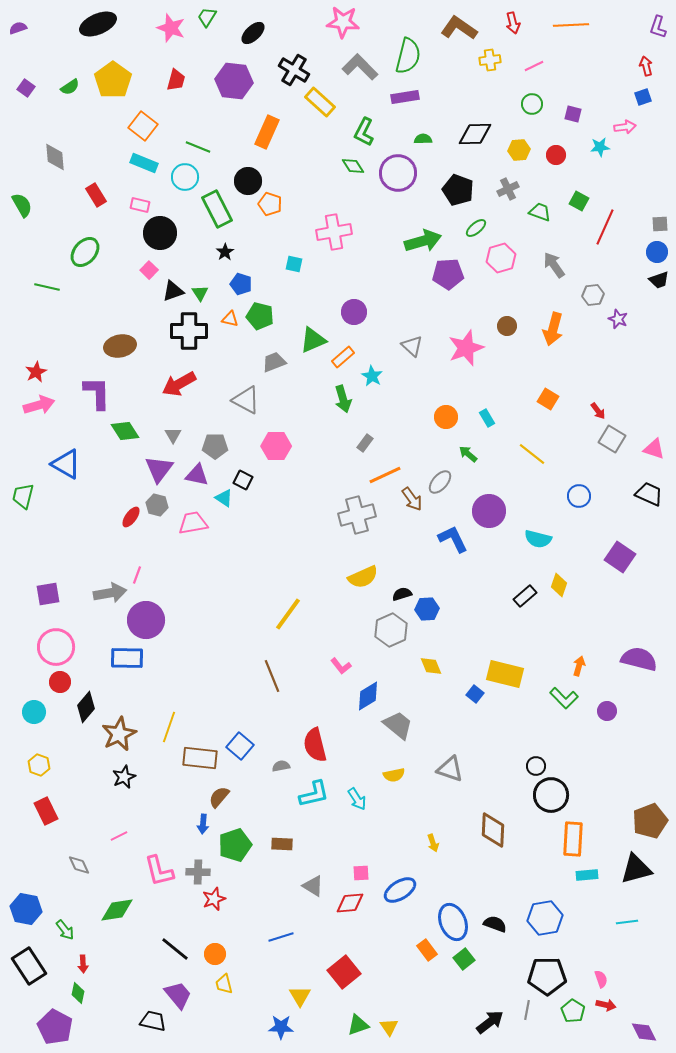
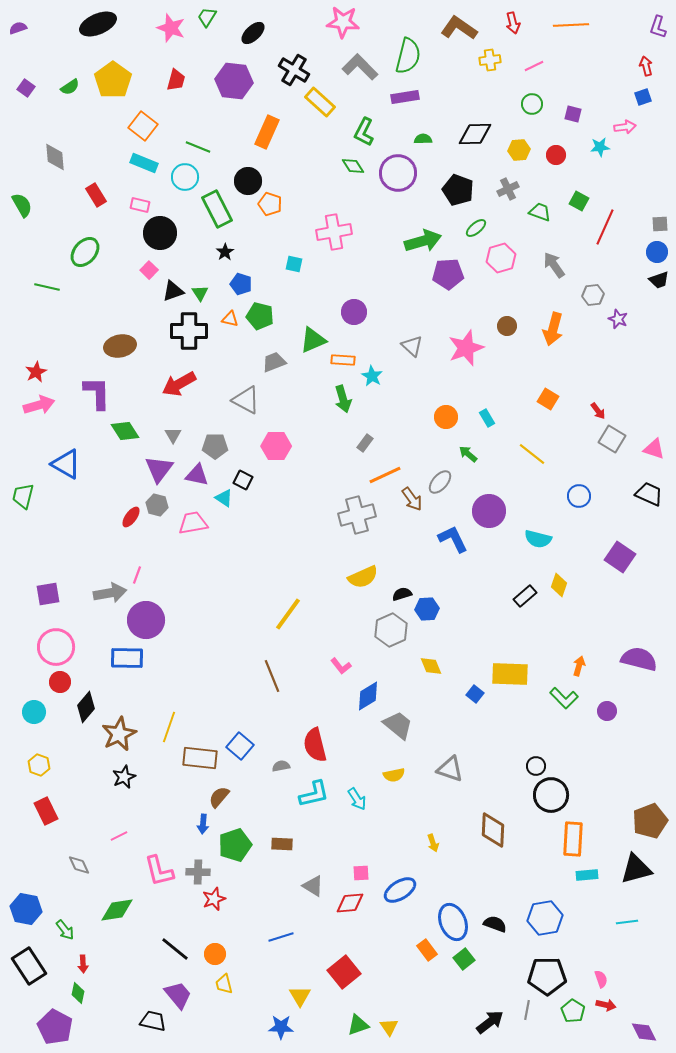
orange rectangle at (343, 357): moved 3 px down; rotated 45 degrees clockwise
yellow rectangle at (505, 674): moved 5 px right; rotated 12 degrees counterclockwise
